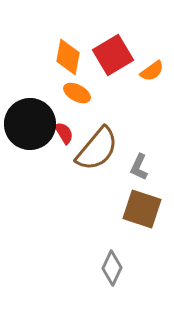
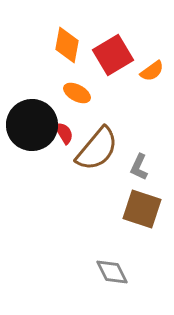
orange diamond: moved 1 px left, 12 px up
black circle: moved 2 px right, 1 px down
gray diamond: moved 4 px down; rotated 52 degrees counterclockwise
